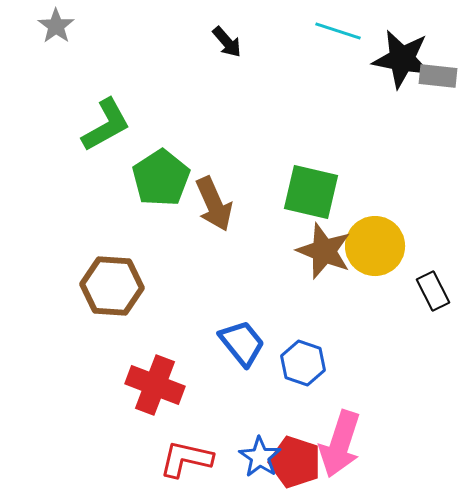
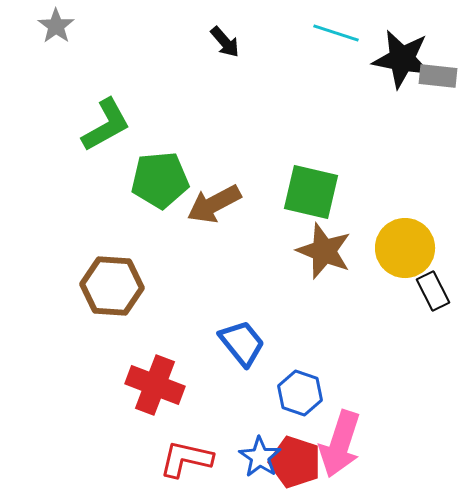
cyan line: moved 2 px left, 2 px down
black arrow: moved 2 px left
green pentagon: moved 1 px left, 2 px down; rotated 28 degrees clockwise
brown arrow: rotated 86 degrees clockwise
yellow circle: moved 30 px right, 2 px down
blue hexagon: moved 3 px left, 30 px down
